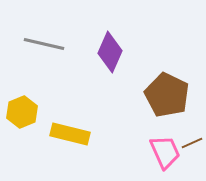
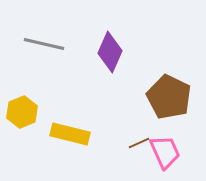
brown pentagon: moved 2 px right, 2 px down
brown line: moved 53 px left
